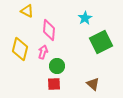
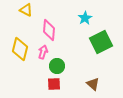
yellow triangle: moved 1 px left, 1 px up
